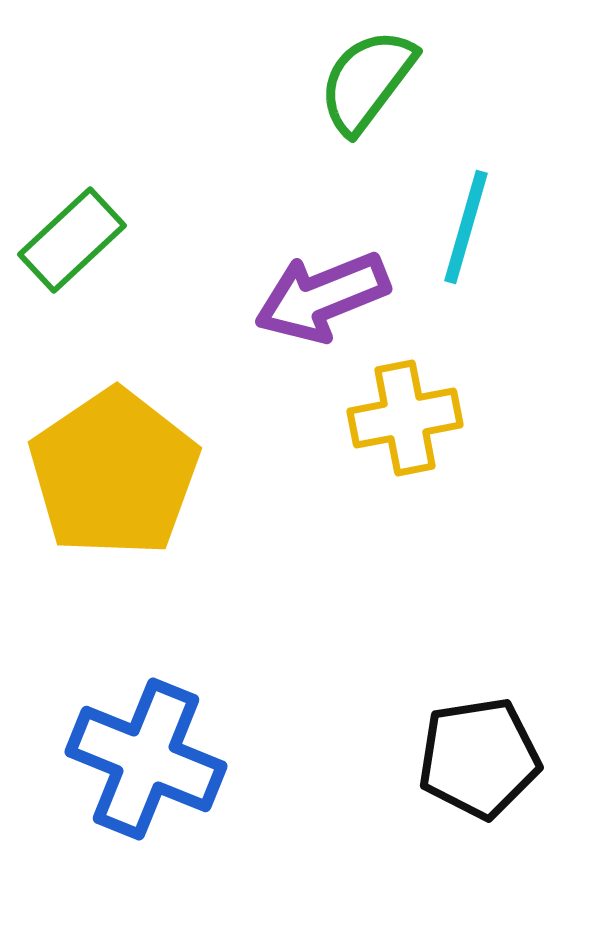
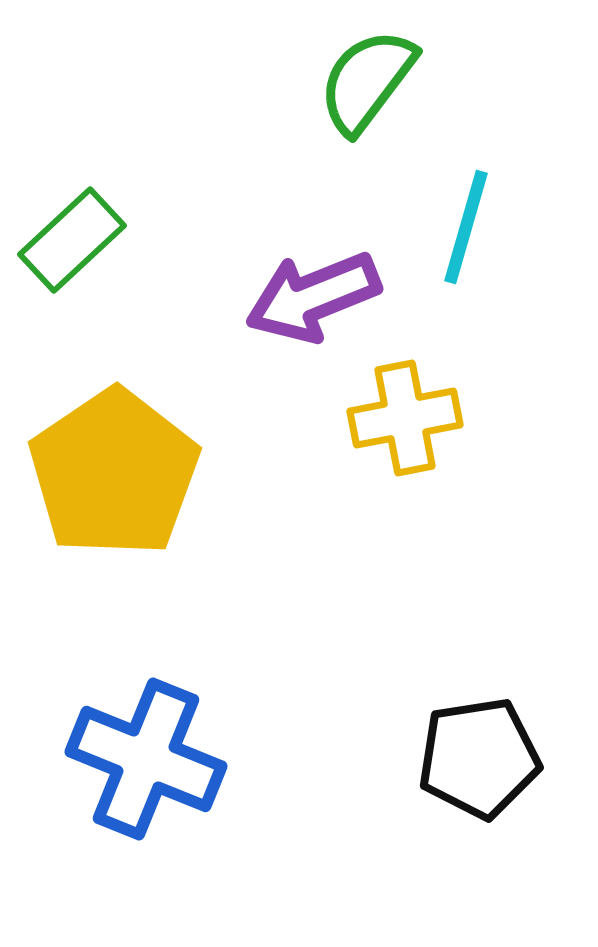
purple arrow: moved 9 px left
